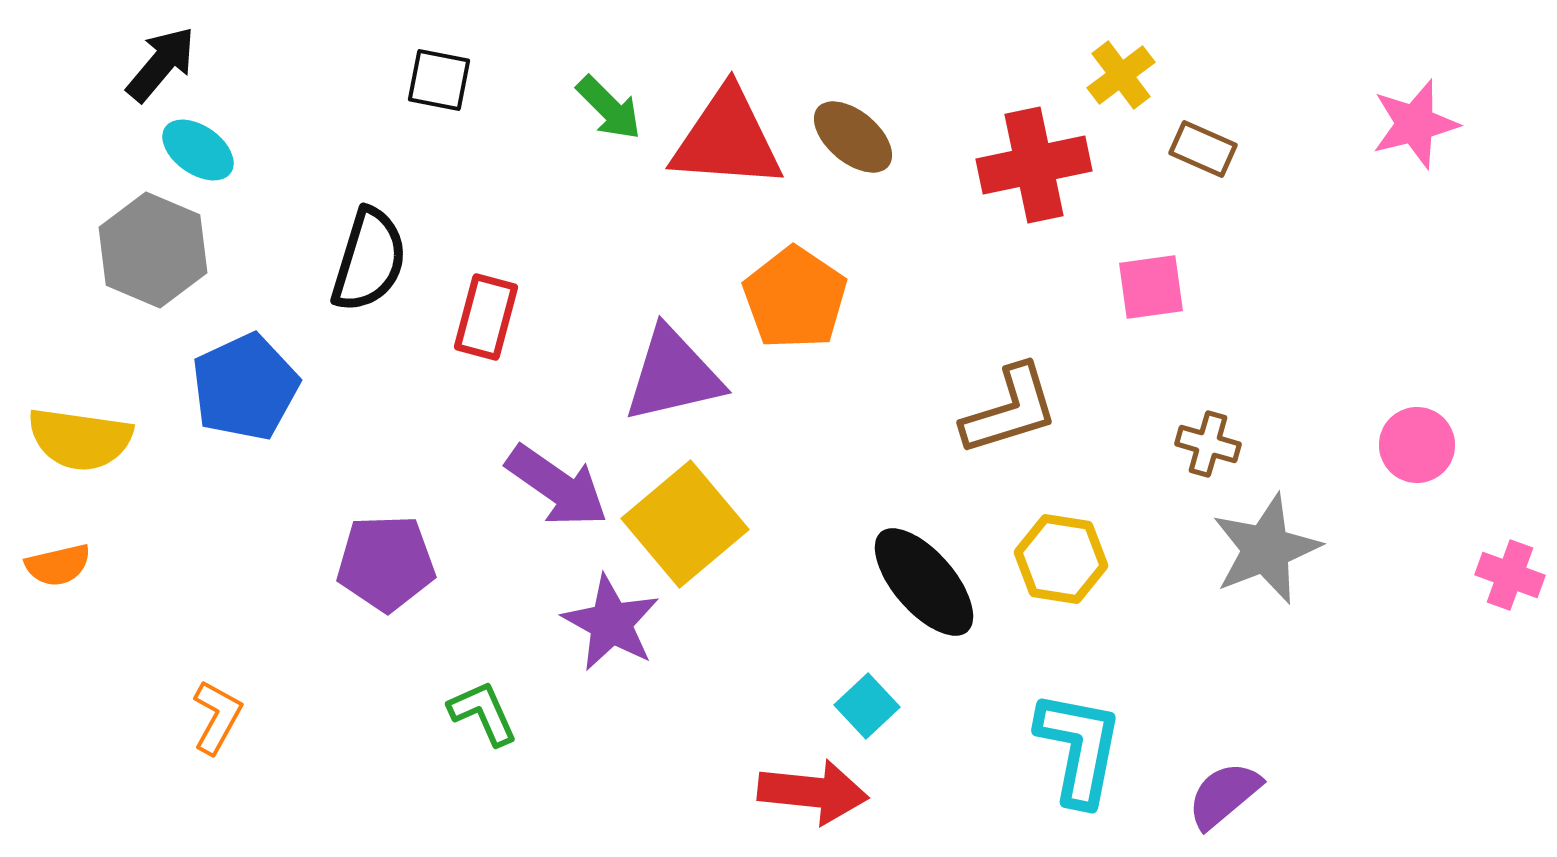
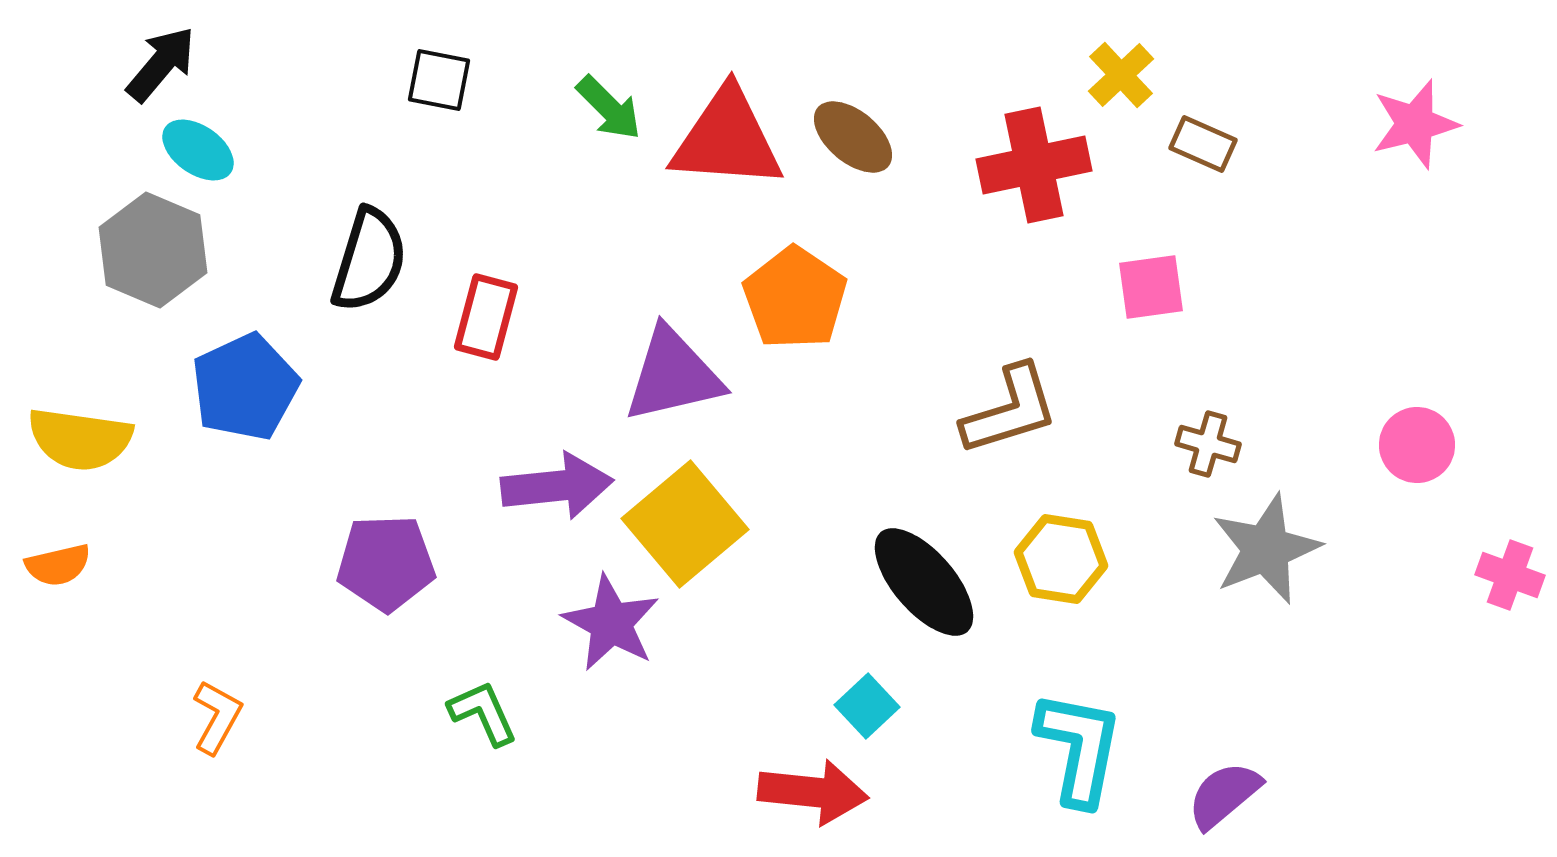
yellow cross: rotated 6 degrees counterclockwise
brown rectangle: moved 5 px up
purple arrow: rotated 41 degrees counterclockwise
